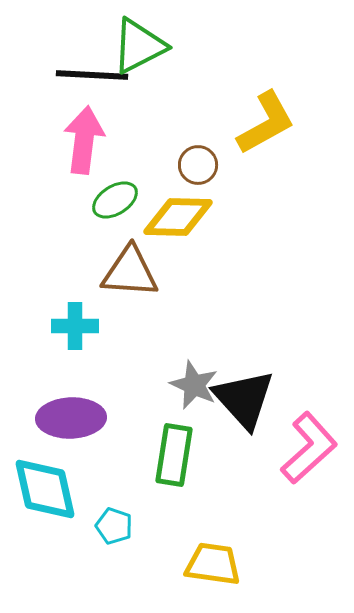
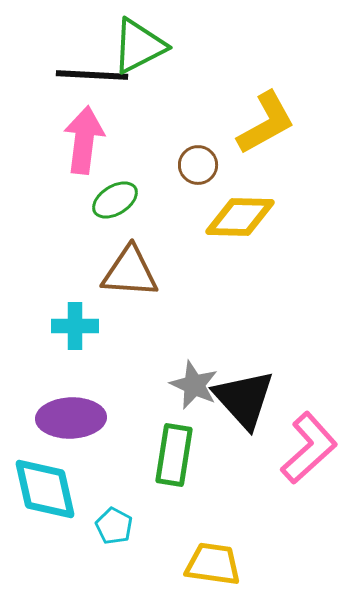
yellow diamond: moved 62 px right
cyan pentagon: rotated 9 degrees clockwise
